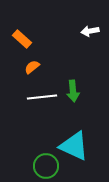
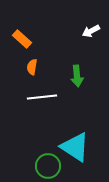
white arrow: moved 1 px right; rotated 18 degrees counterclockwise
orange semicircle: rotated 42 degrees counterclockwise
green arrow: moved 4 px right, 15 px up
cyan triangle: moved 1 px right, 1 px down; rotated 8 degrees clockwise
green circle: moved 2 px right
